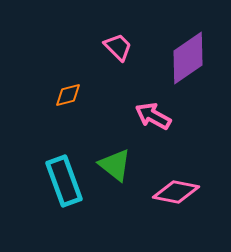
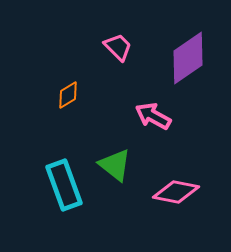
orange diamond: rotated 16 degrees counterclockwise
cyan rectangle: moved 4 px down
